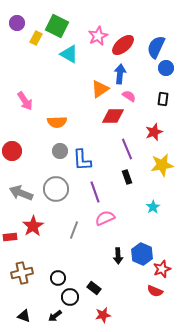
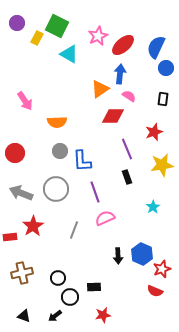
yellow rectangle at (36, 38): moved 1 px right
red circle at (12, 151): moved 3 px right, 2 px down
blue L-shape at (82, 160): moved 1 px down
black rectangle at (94, 288): moved 1 px up; rotated 40 degrees counterclockwise
